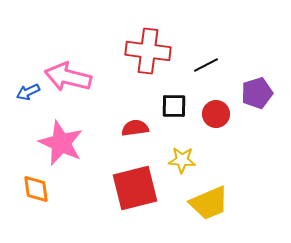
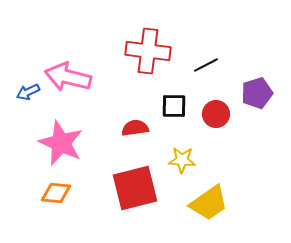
orange diamond: moved 20 px right, 4 px down; rotated 76 degrees counterclockwise
yellow trapezoid: rotated 12 degrees counterclockwise
